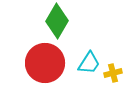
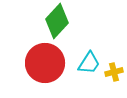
green diamond: rotated 12 degrees clockwise
yellow cross: moved 1 px right, 1 px up
